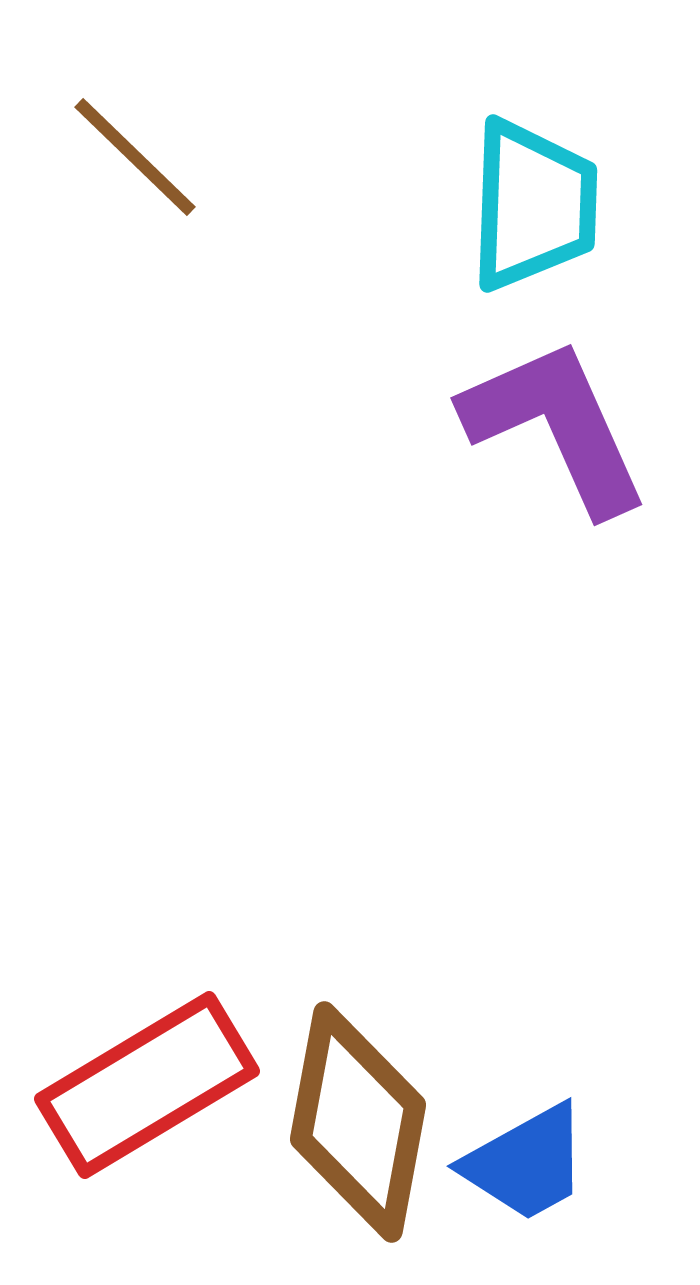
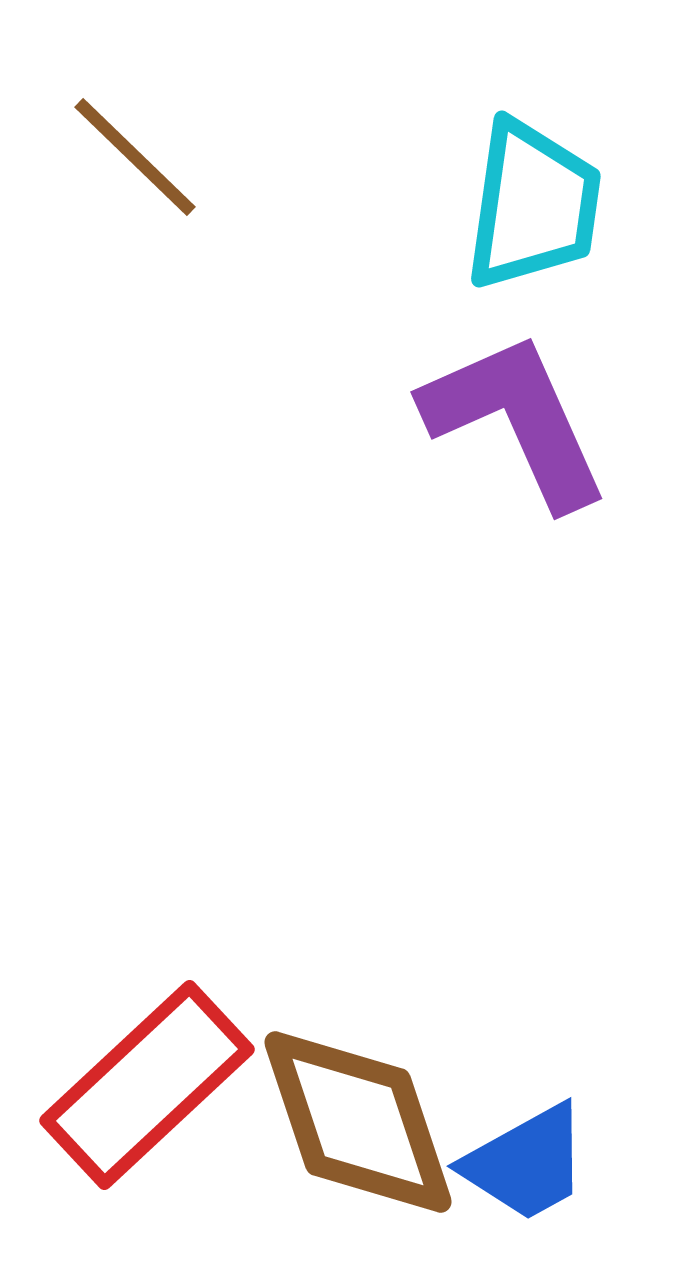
cyan trapezoid: rotated 6 degrees clockwise
purple L-shape: moved 40 px left, 6 px up
red rectangle: rotated 12 degrees counterclockwise
brown diamond: rotated 29 degrees counterclockwise
